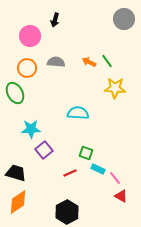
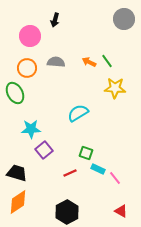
cyan semicircle: rotated 35 degrees counterclockwise
black trapezoid: moved 1 px right
red triangle: moved 15 px down
